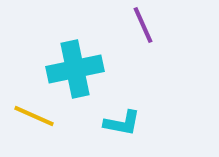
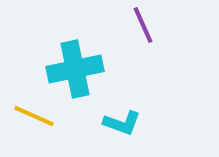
cyan L-shape: rotated 9 degrees clockwise
